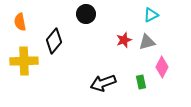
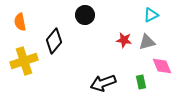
black circle: moved 1 px left, 1 px down
red star: rotated 28 degrees clockwise
yellow cross: rotated 16 degrees counterclockwise
pink diamond: moved 1 px up; rotated 50 degrees counterclockwise
